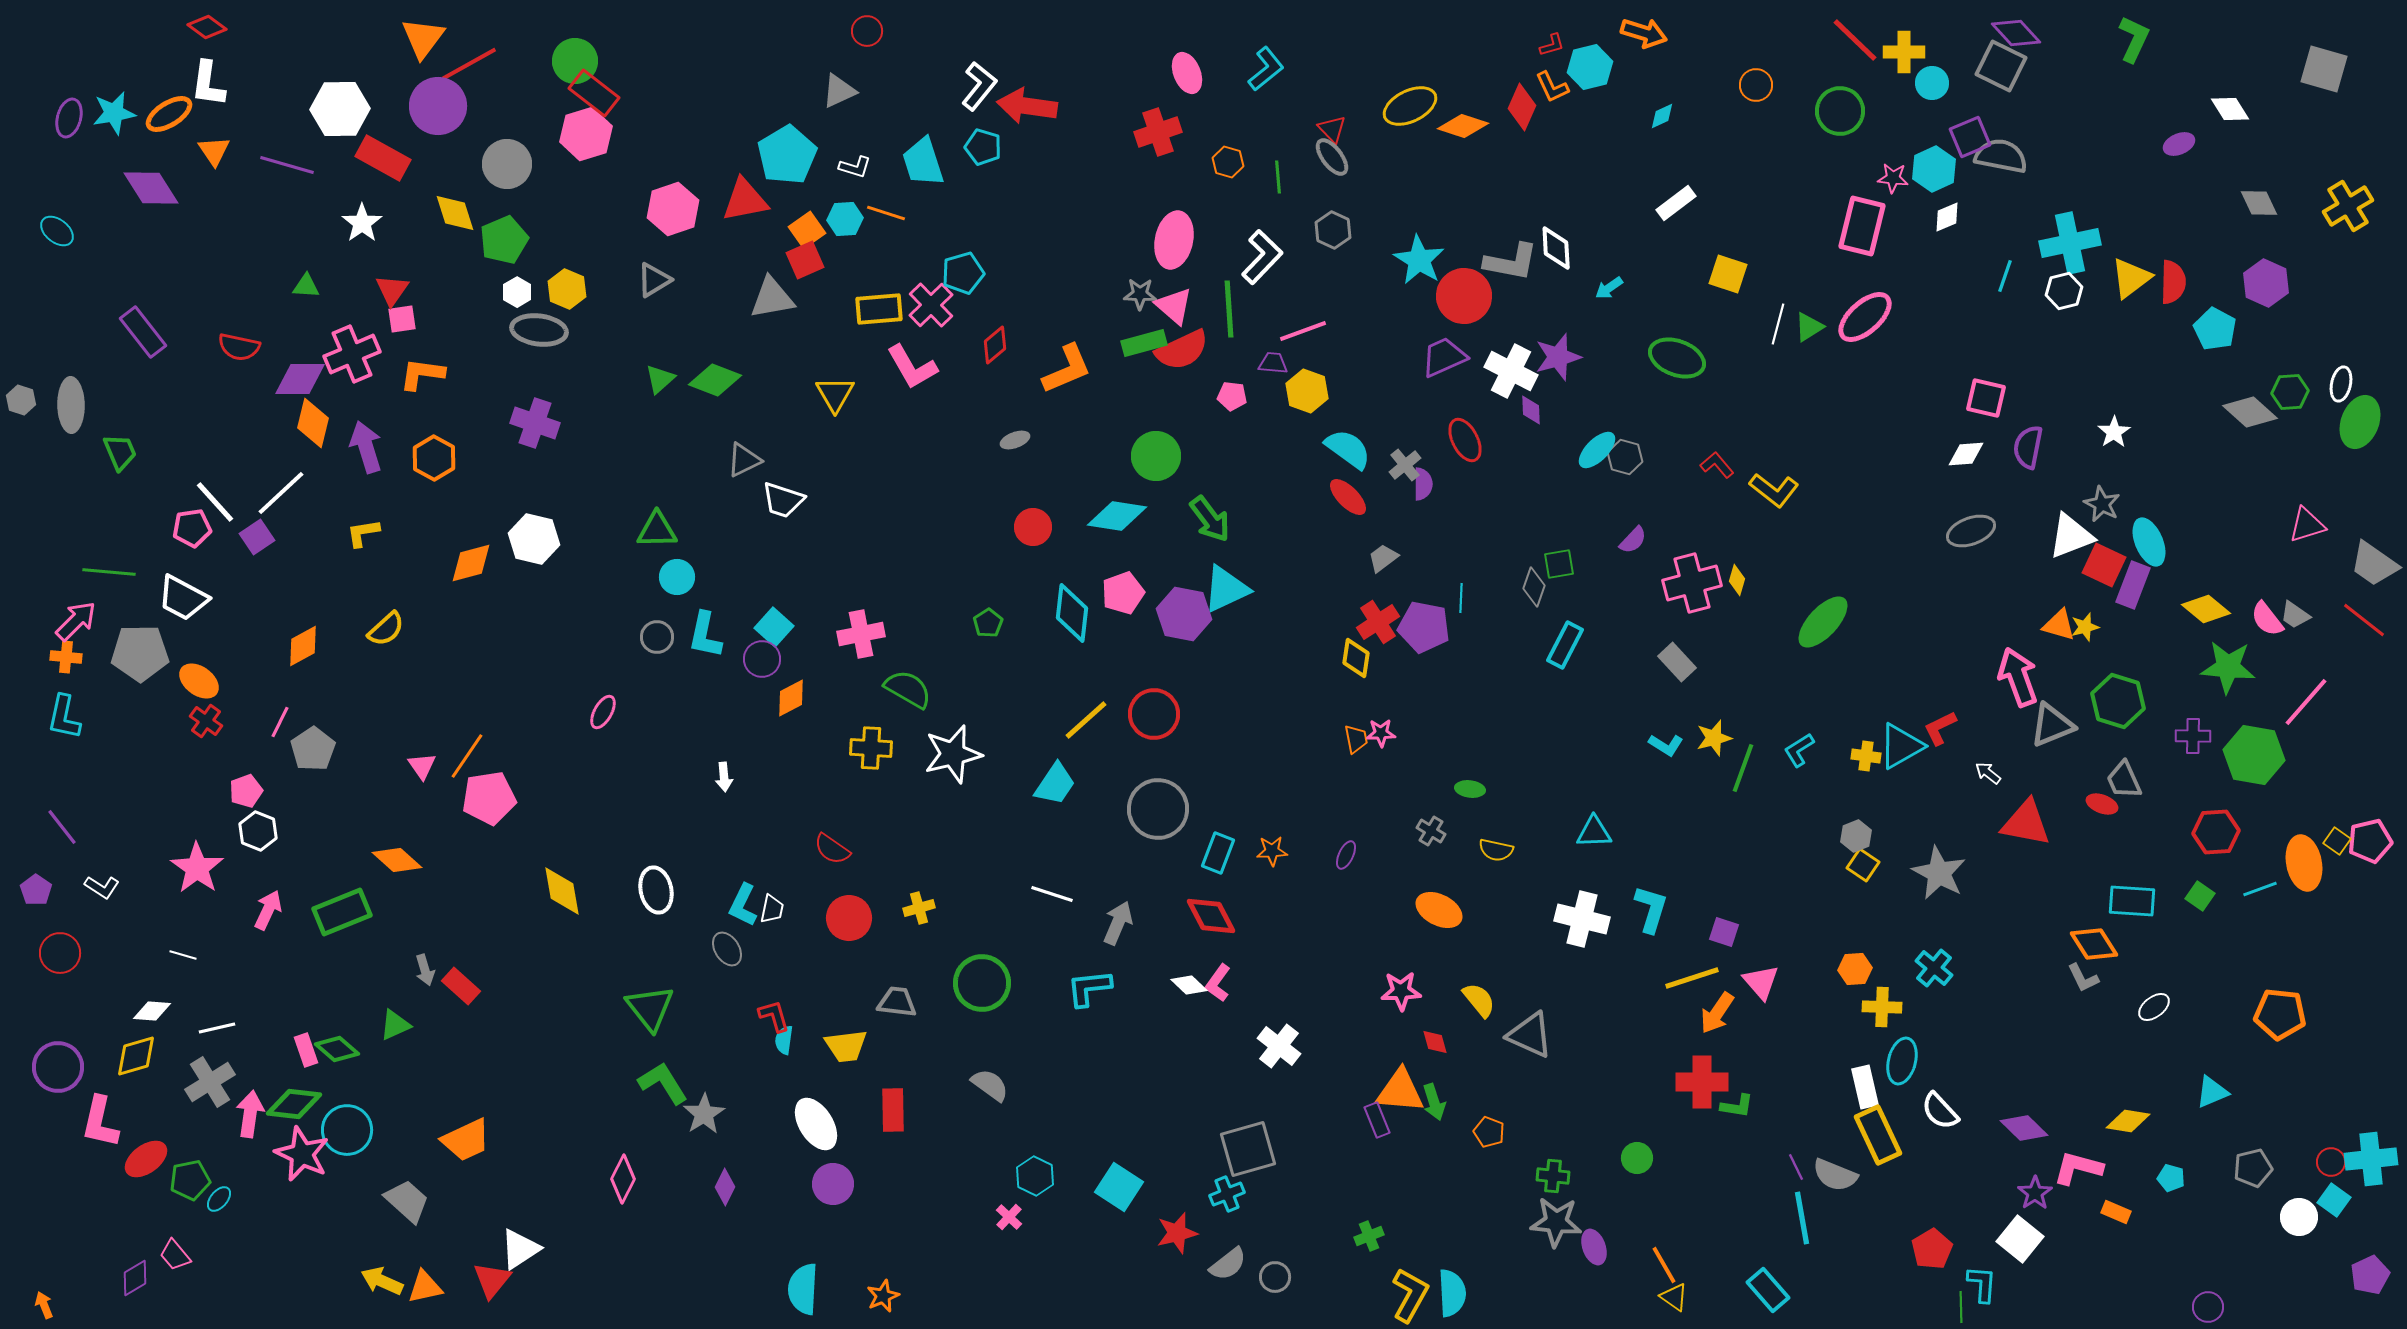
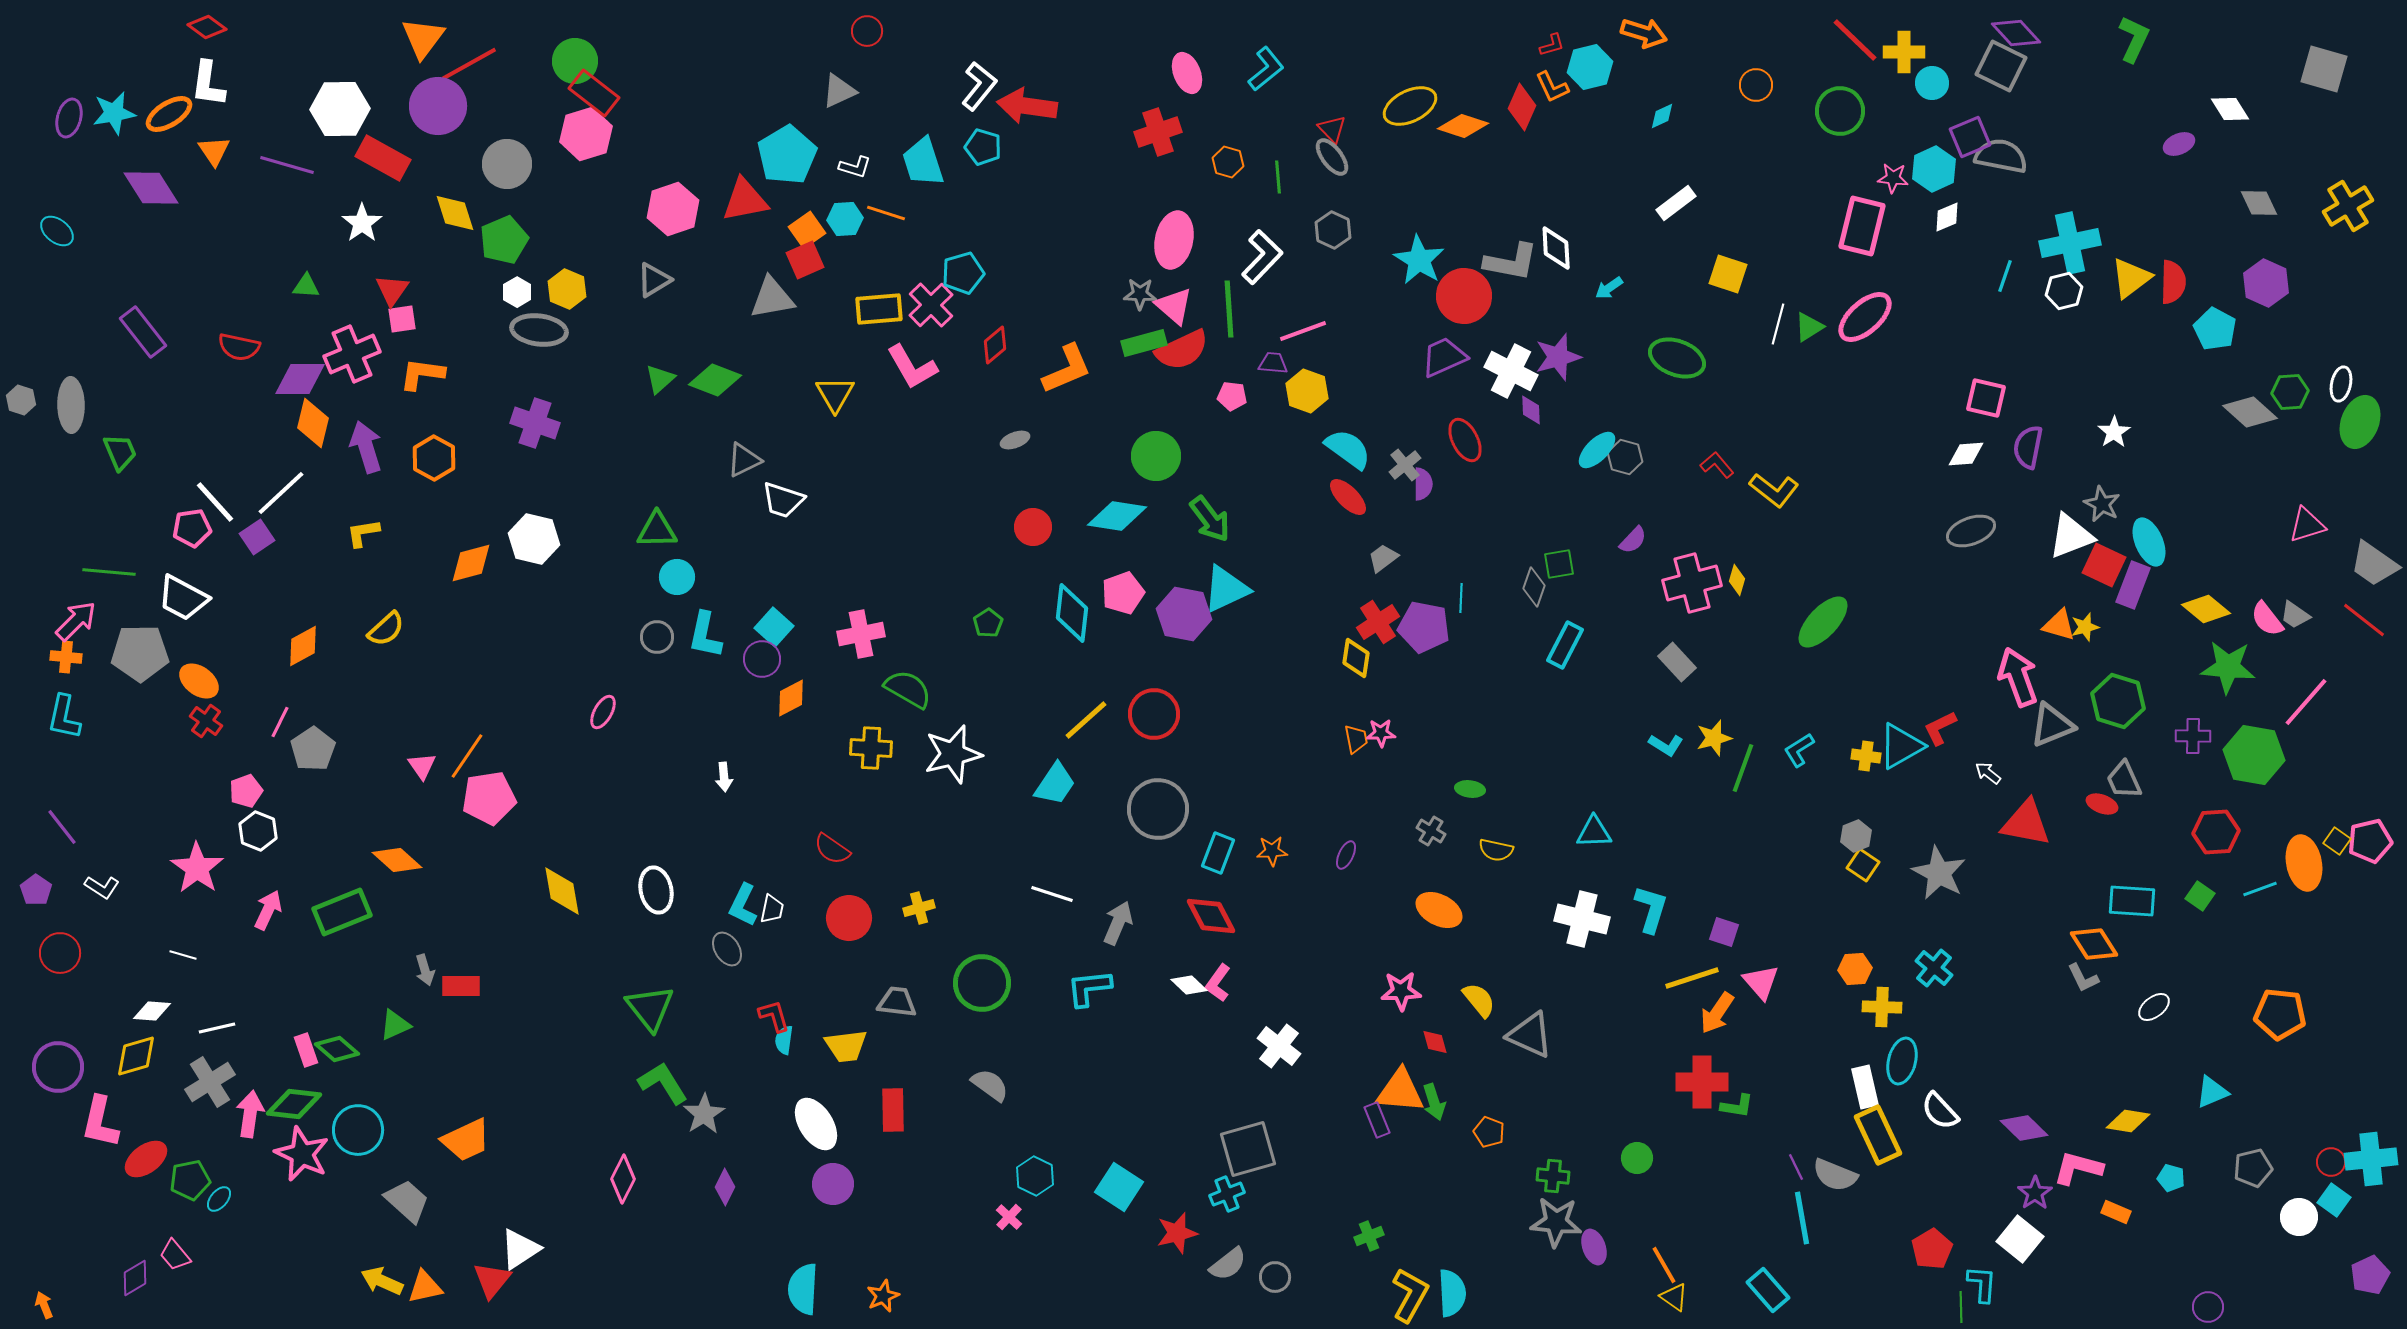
red rectangle at (461, 986): rotated 42 degrees counterclockwise
cyan circle at (347, 1130): moved 11 px right
